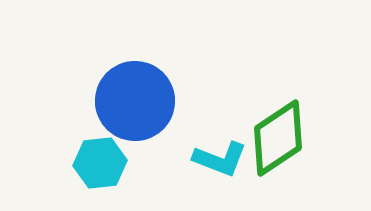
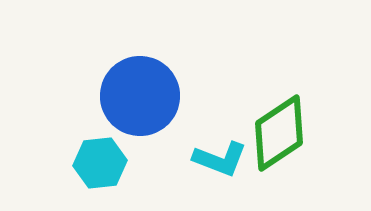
blue circle: moved 5 px right, 5 px up
green diamond: moved 1 px right, 5 px up
